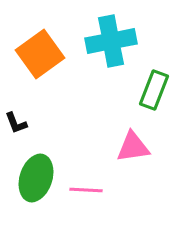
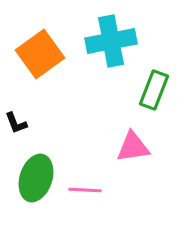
pink line: moved 1 px left
